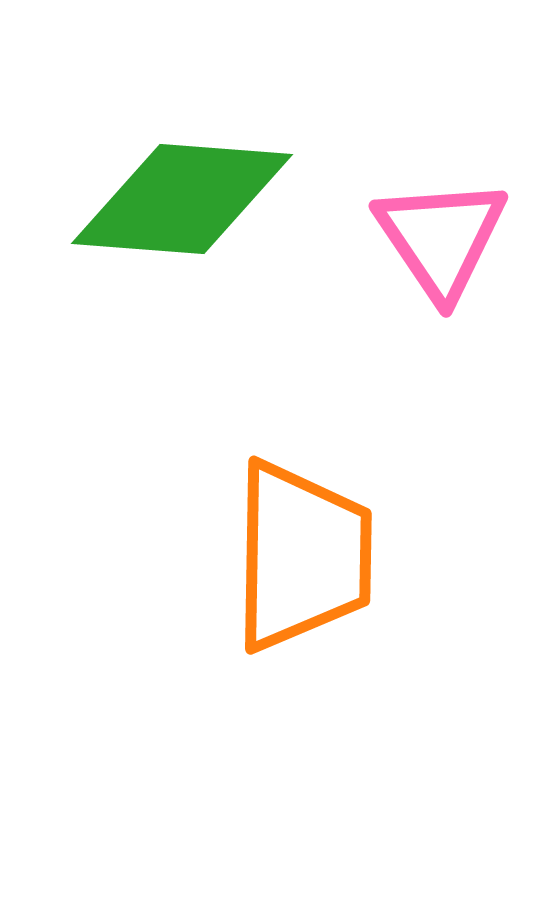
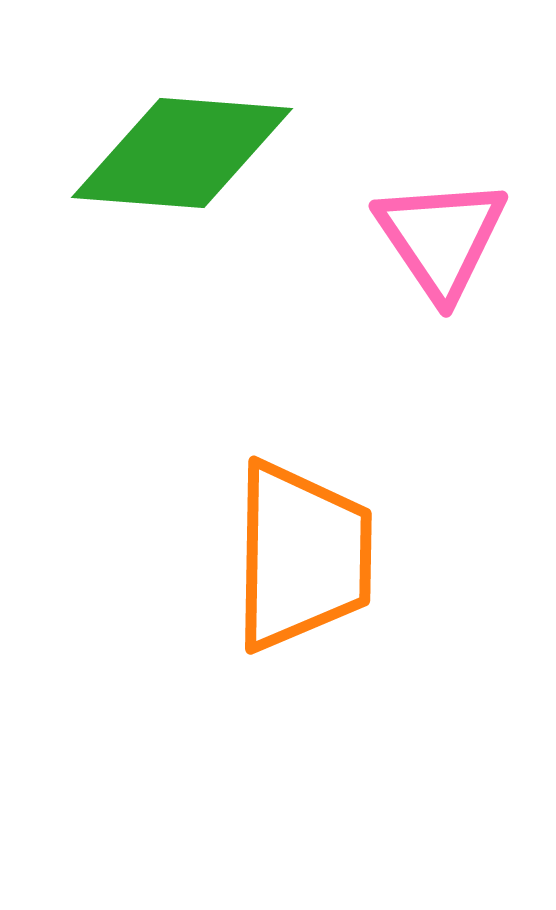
green diamond: moved 46 px up
